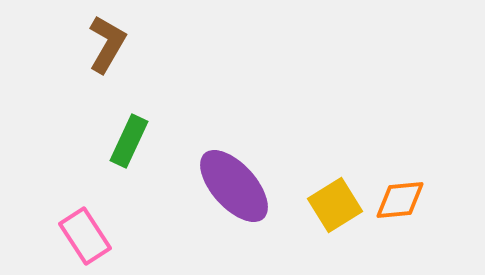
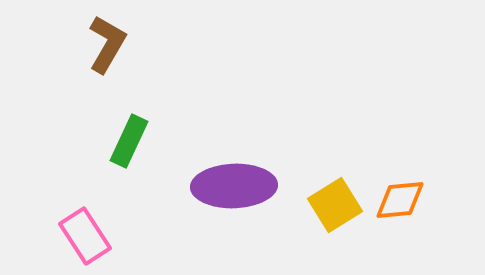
purple ellipse: rotated 50 degrees counterclockwise
